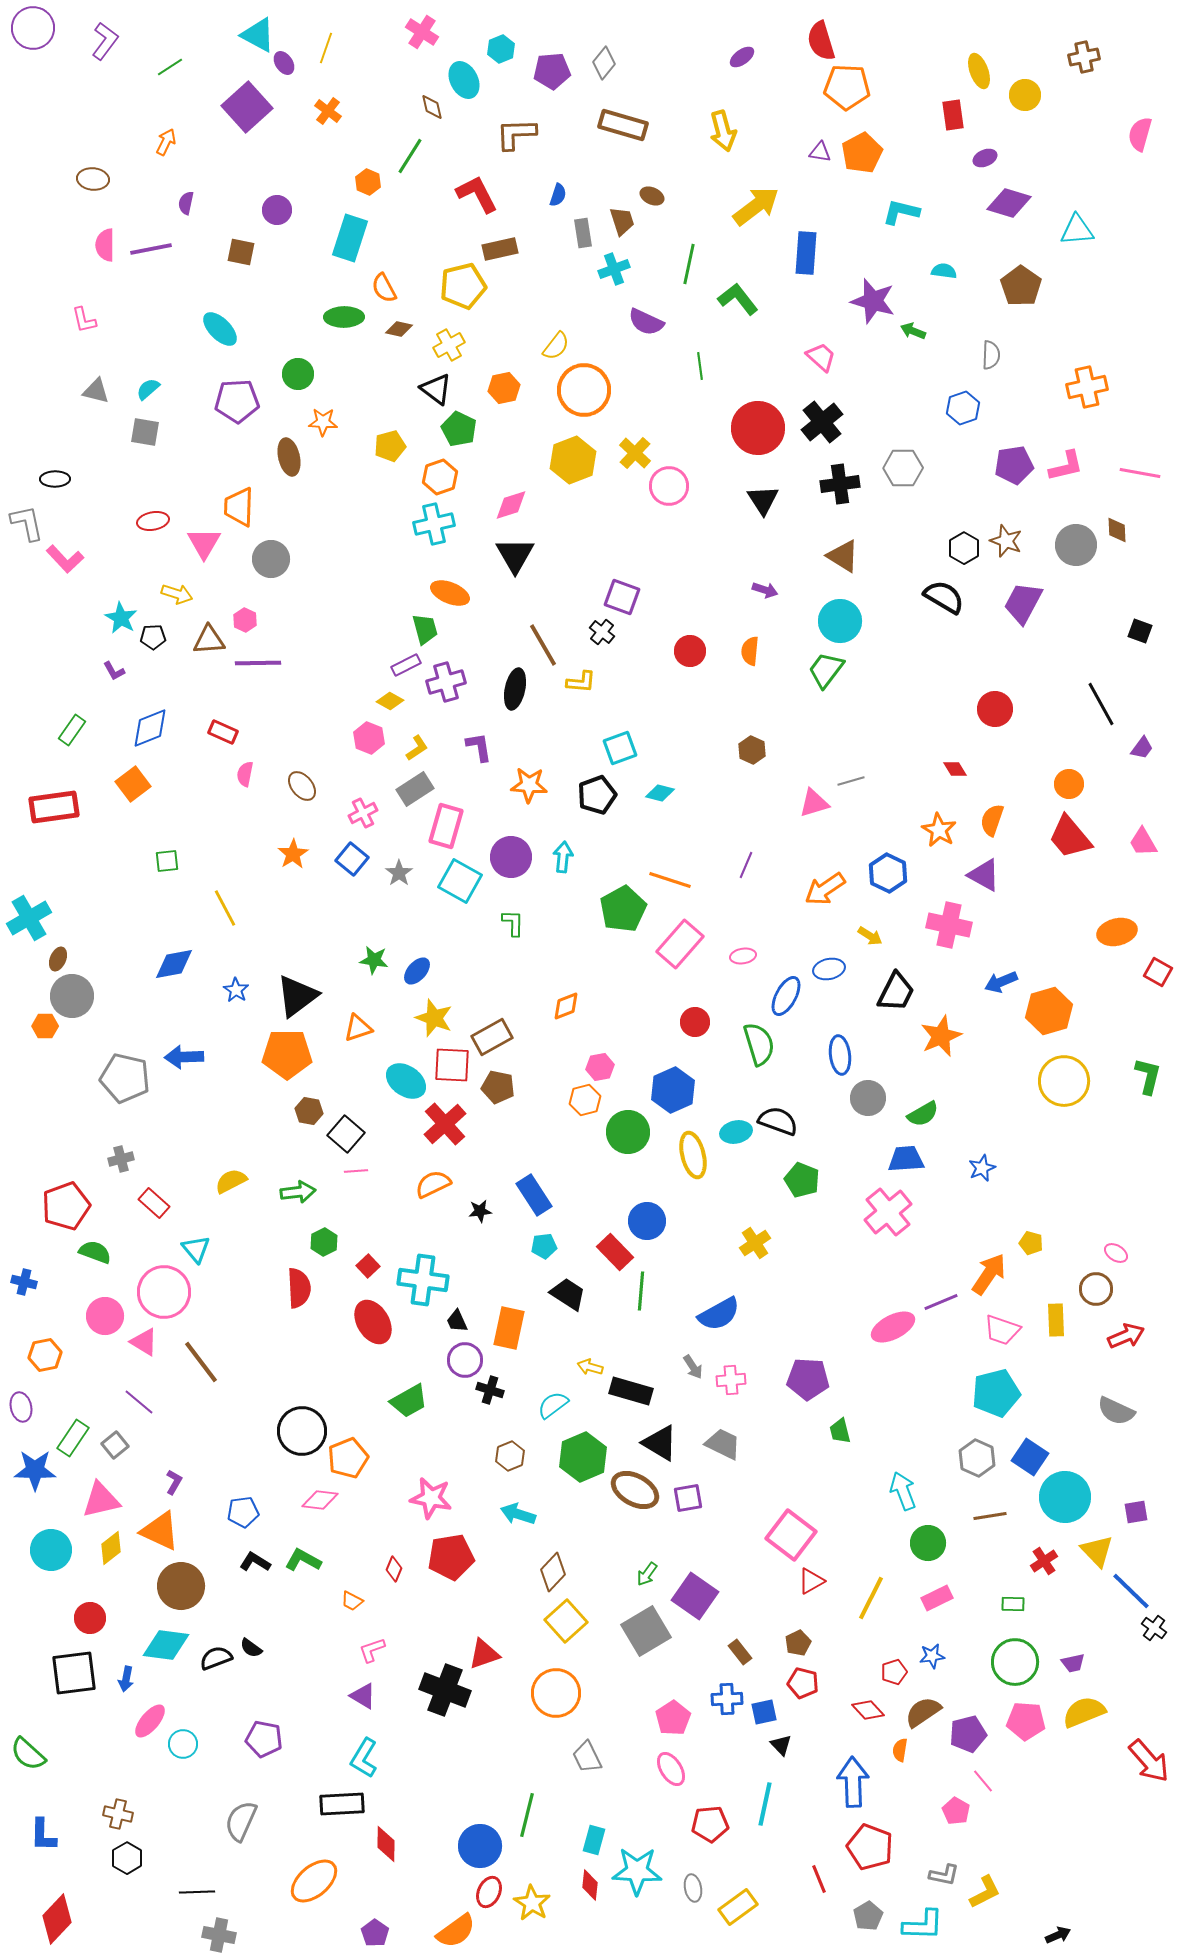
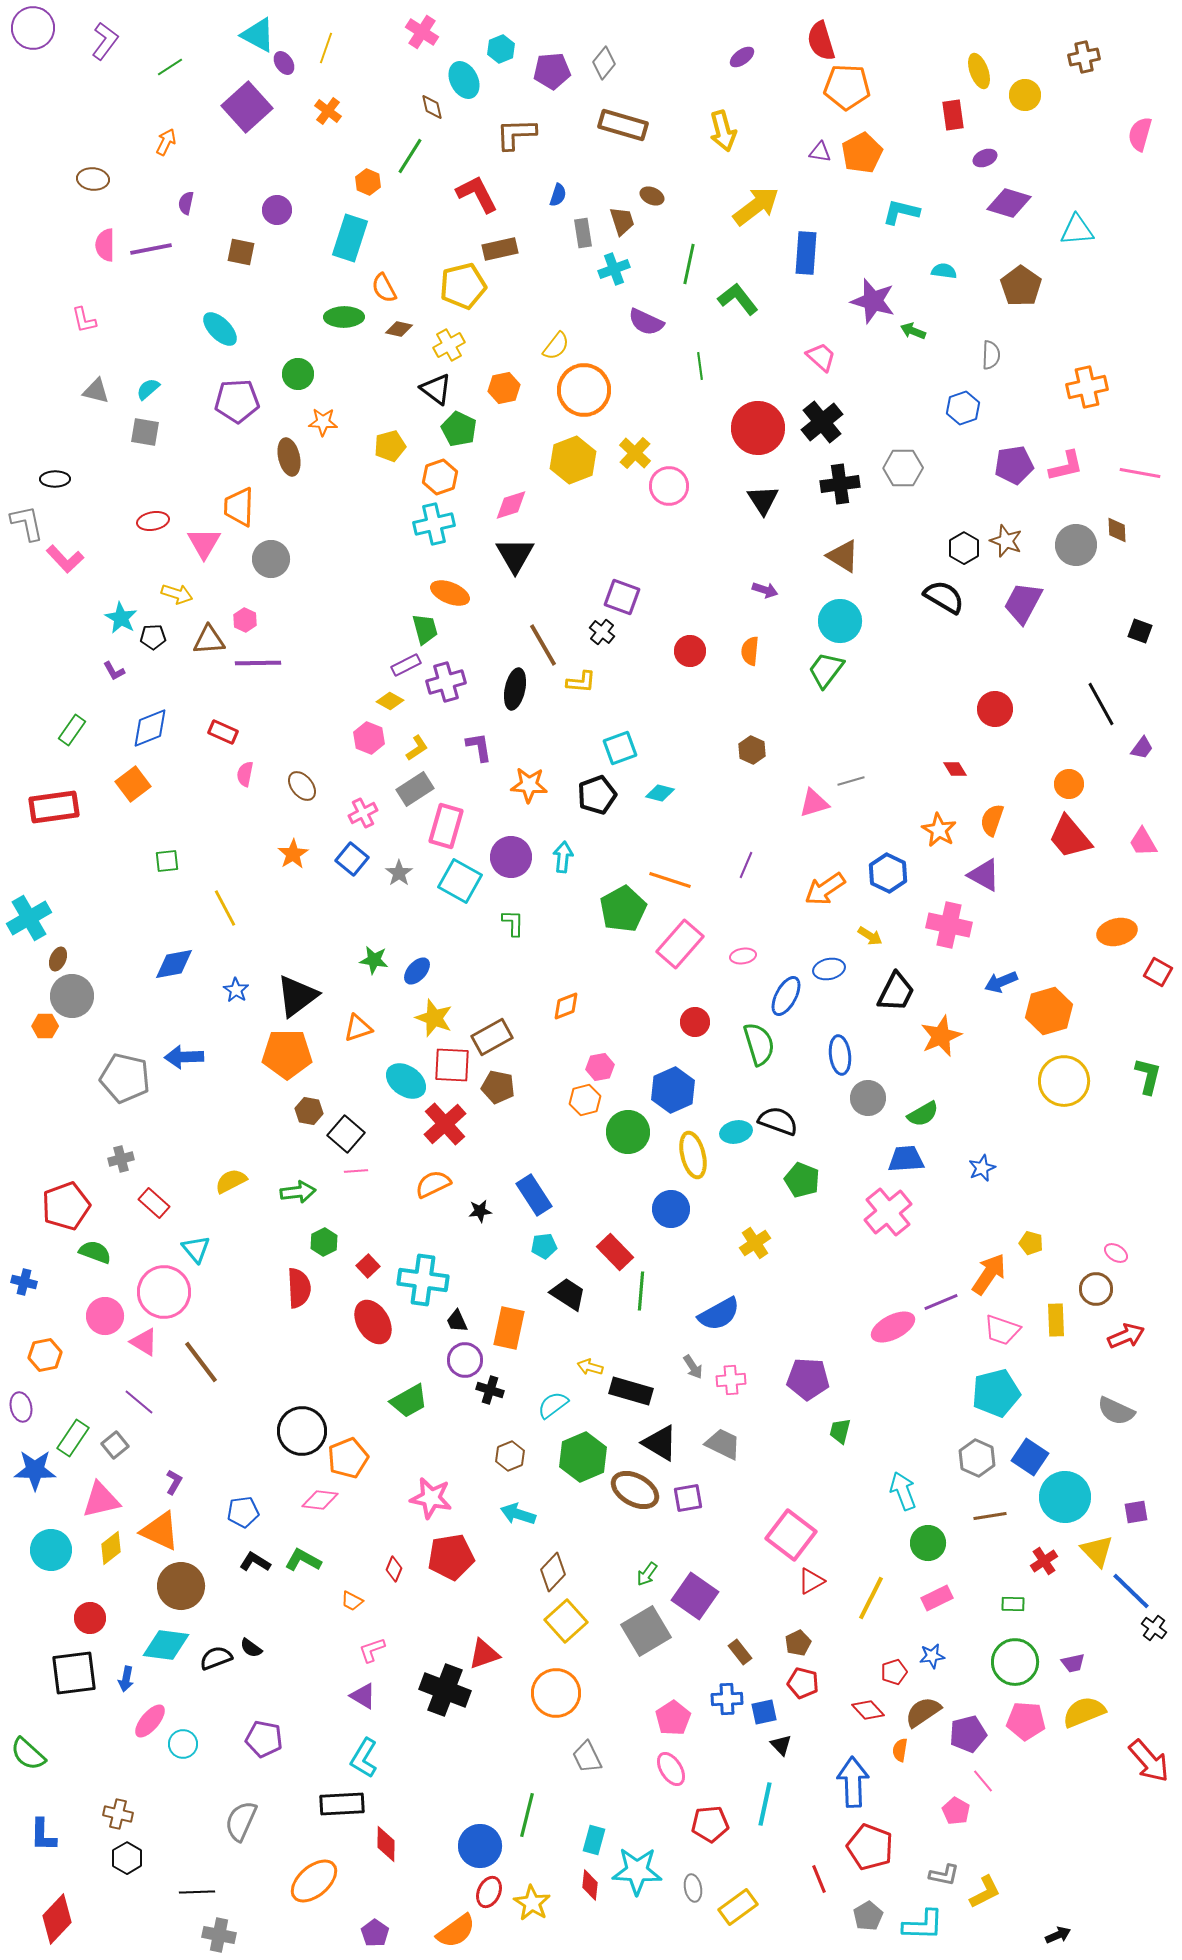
blue circle at (647, 1221): moved 24 px right, 12 px up
green trapezoid at (840, 1431): rotated 28 degrees clockwise
